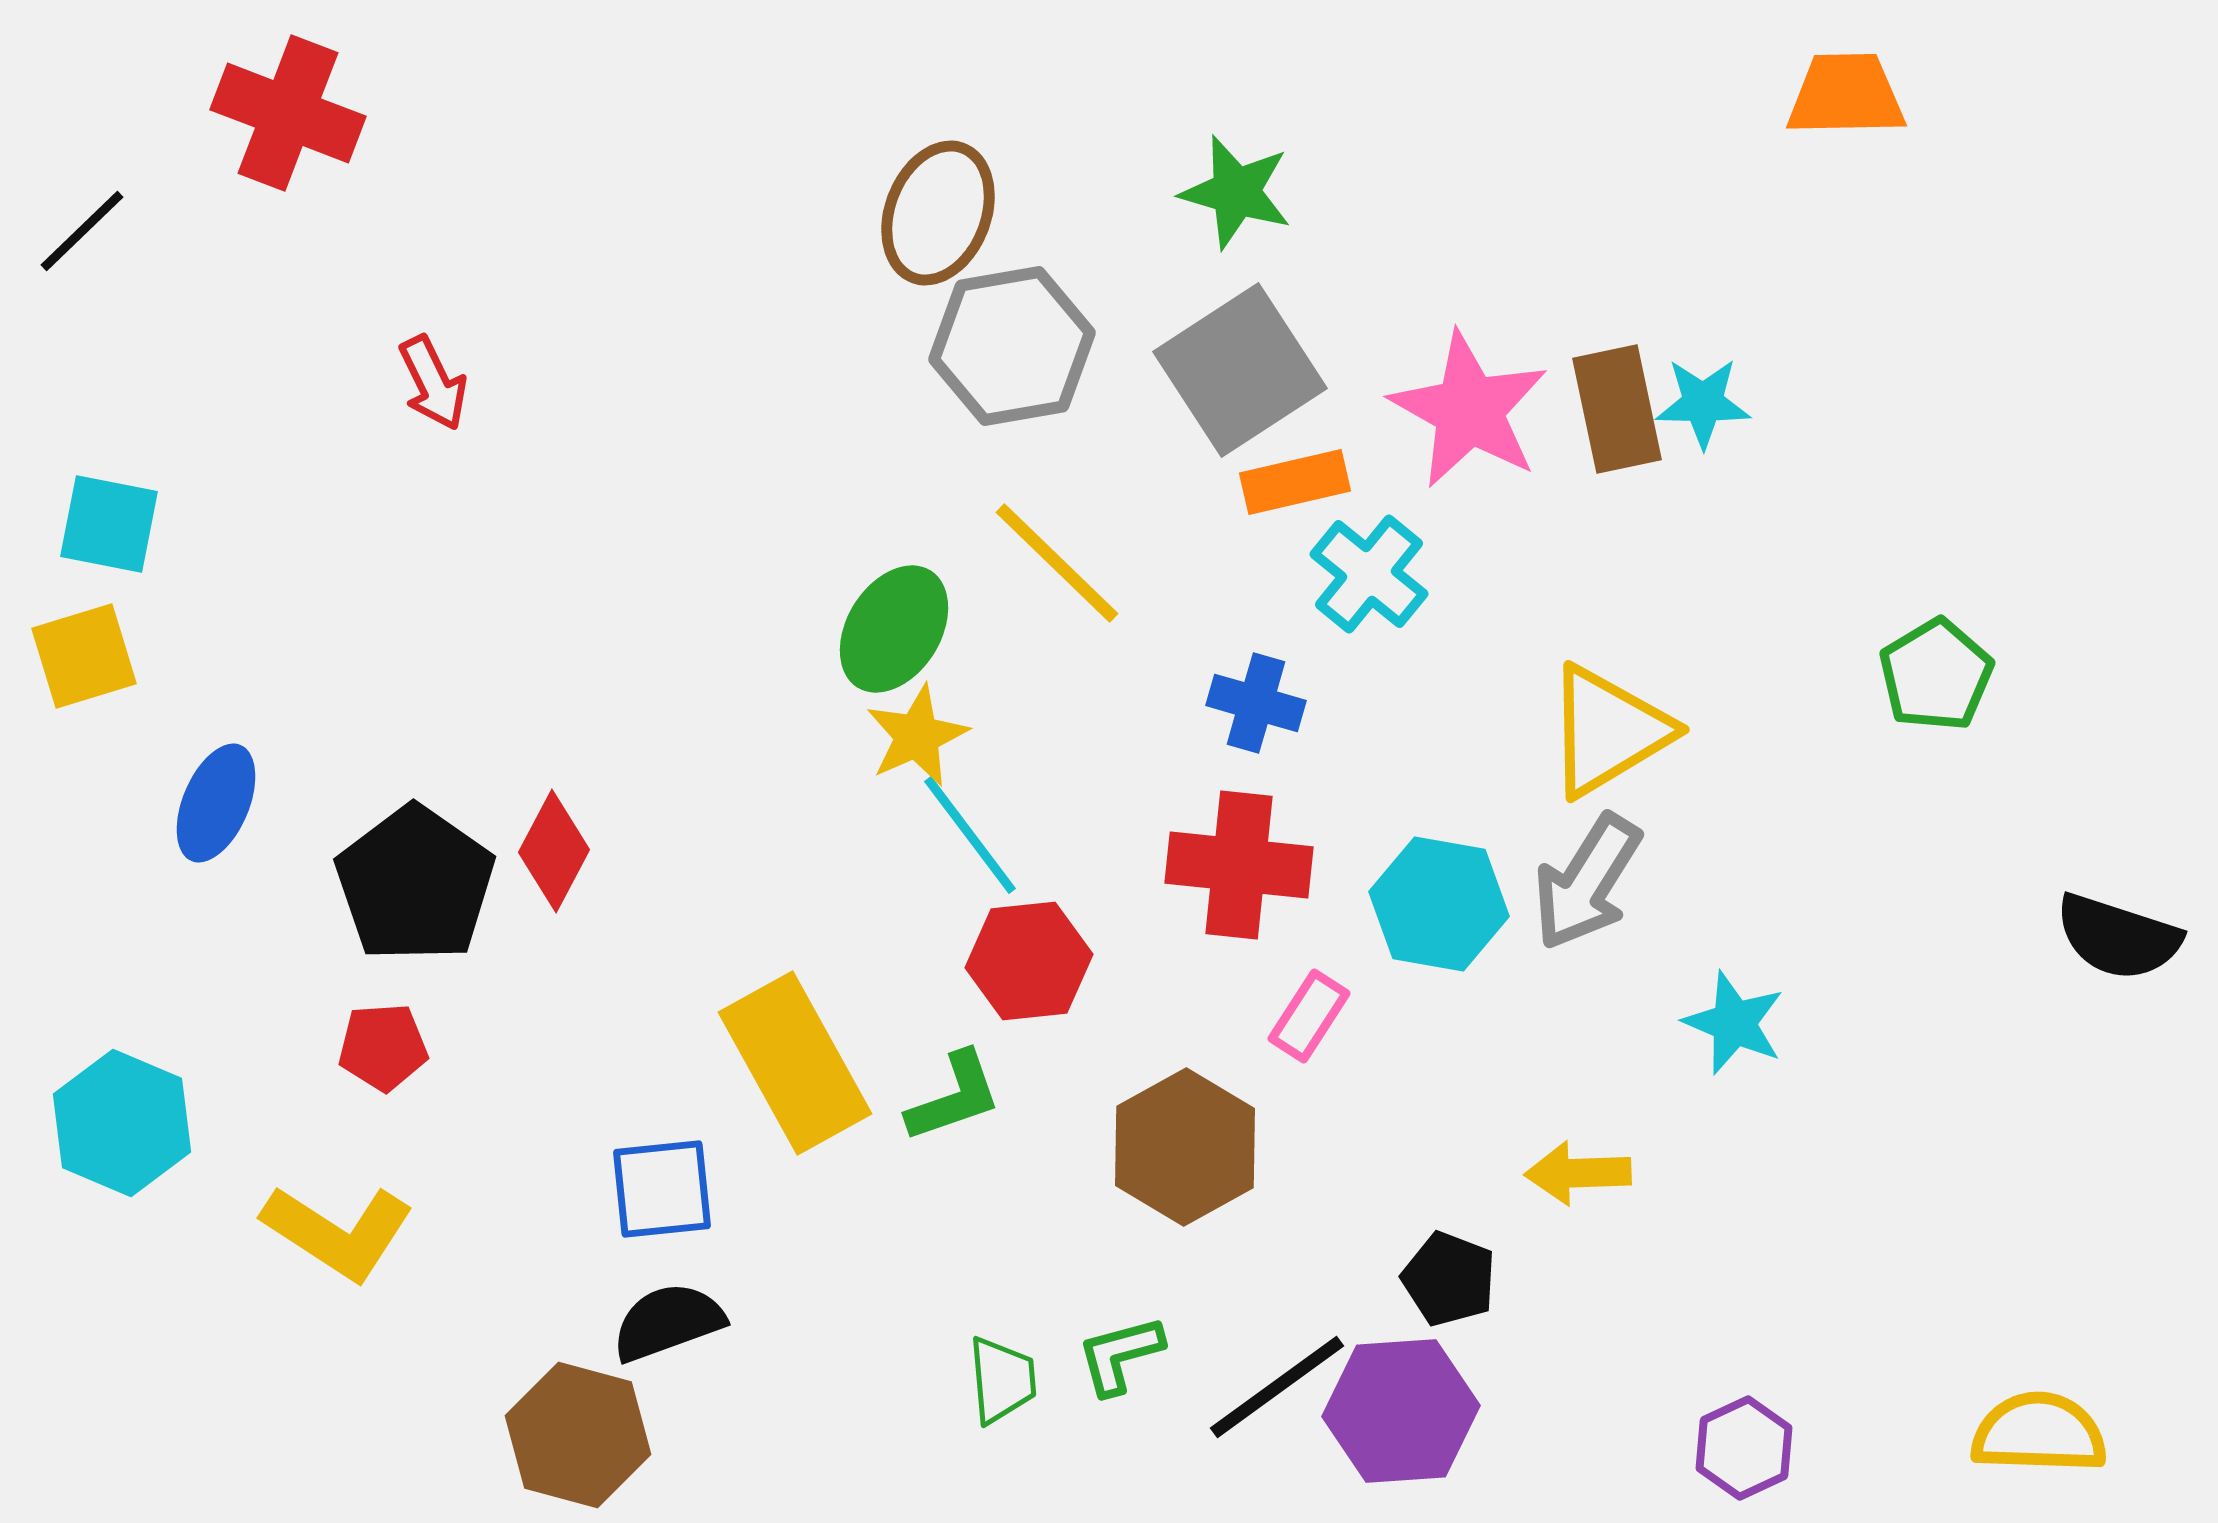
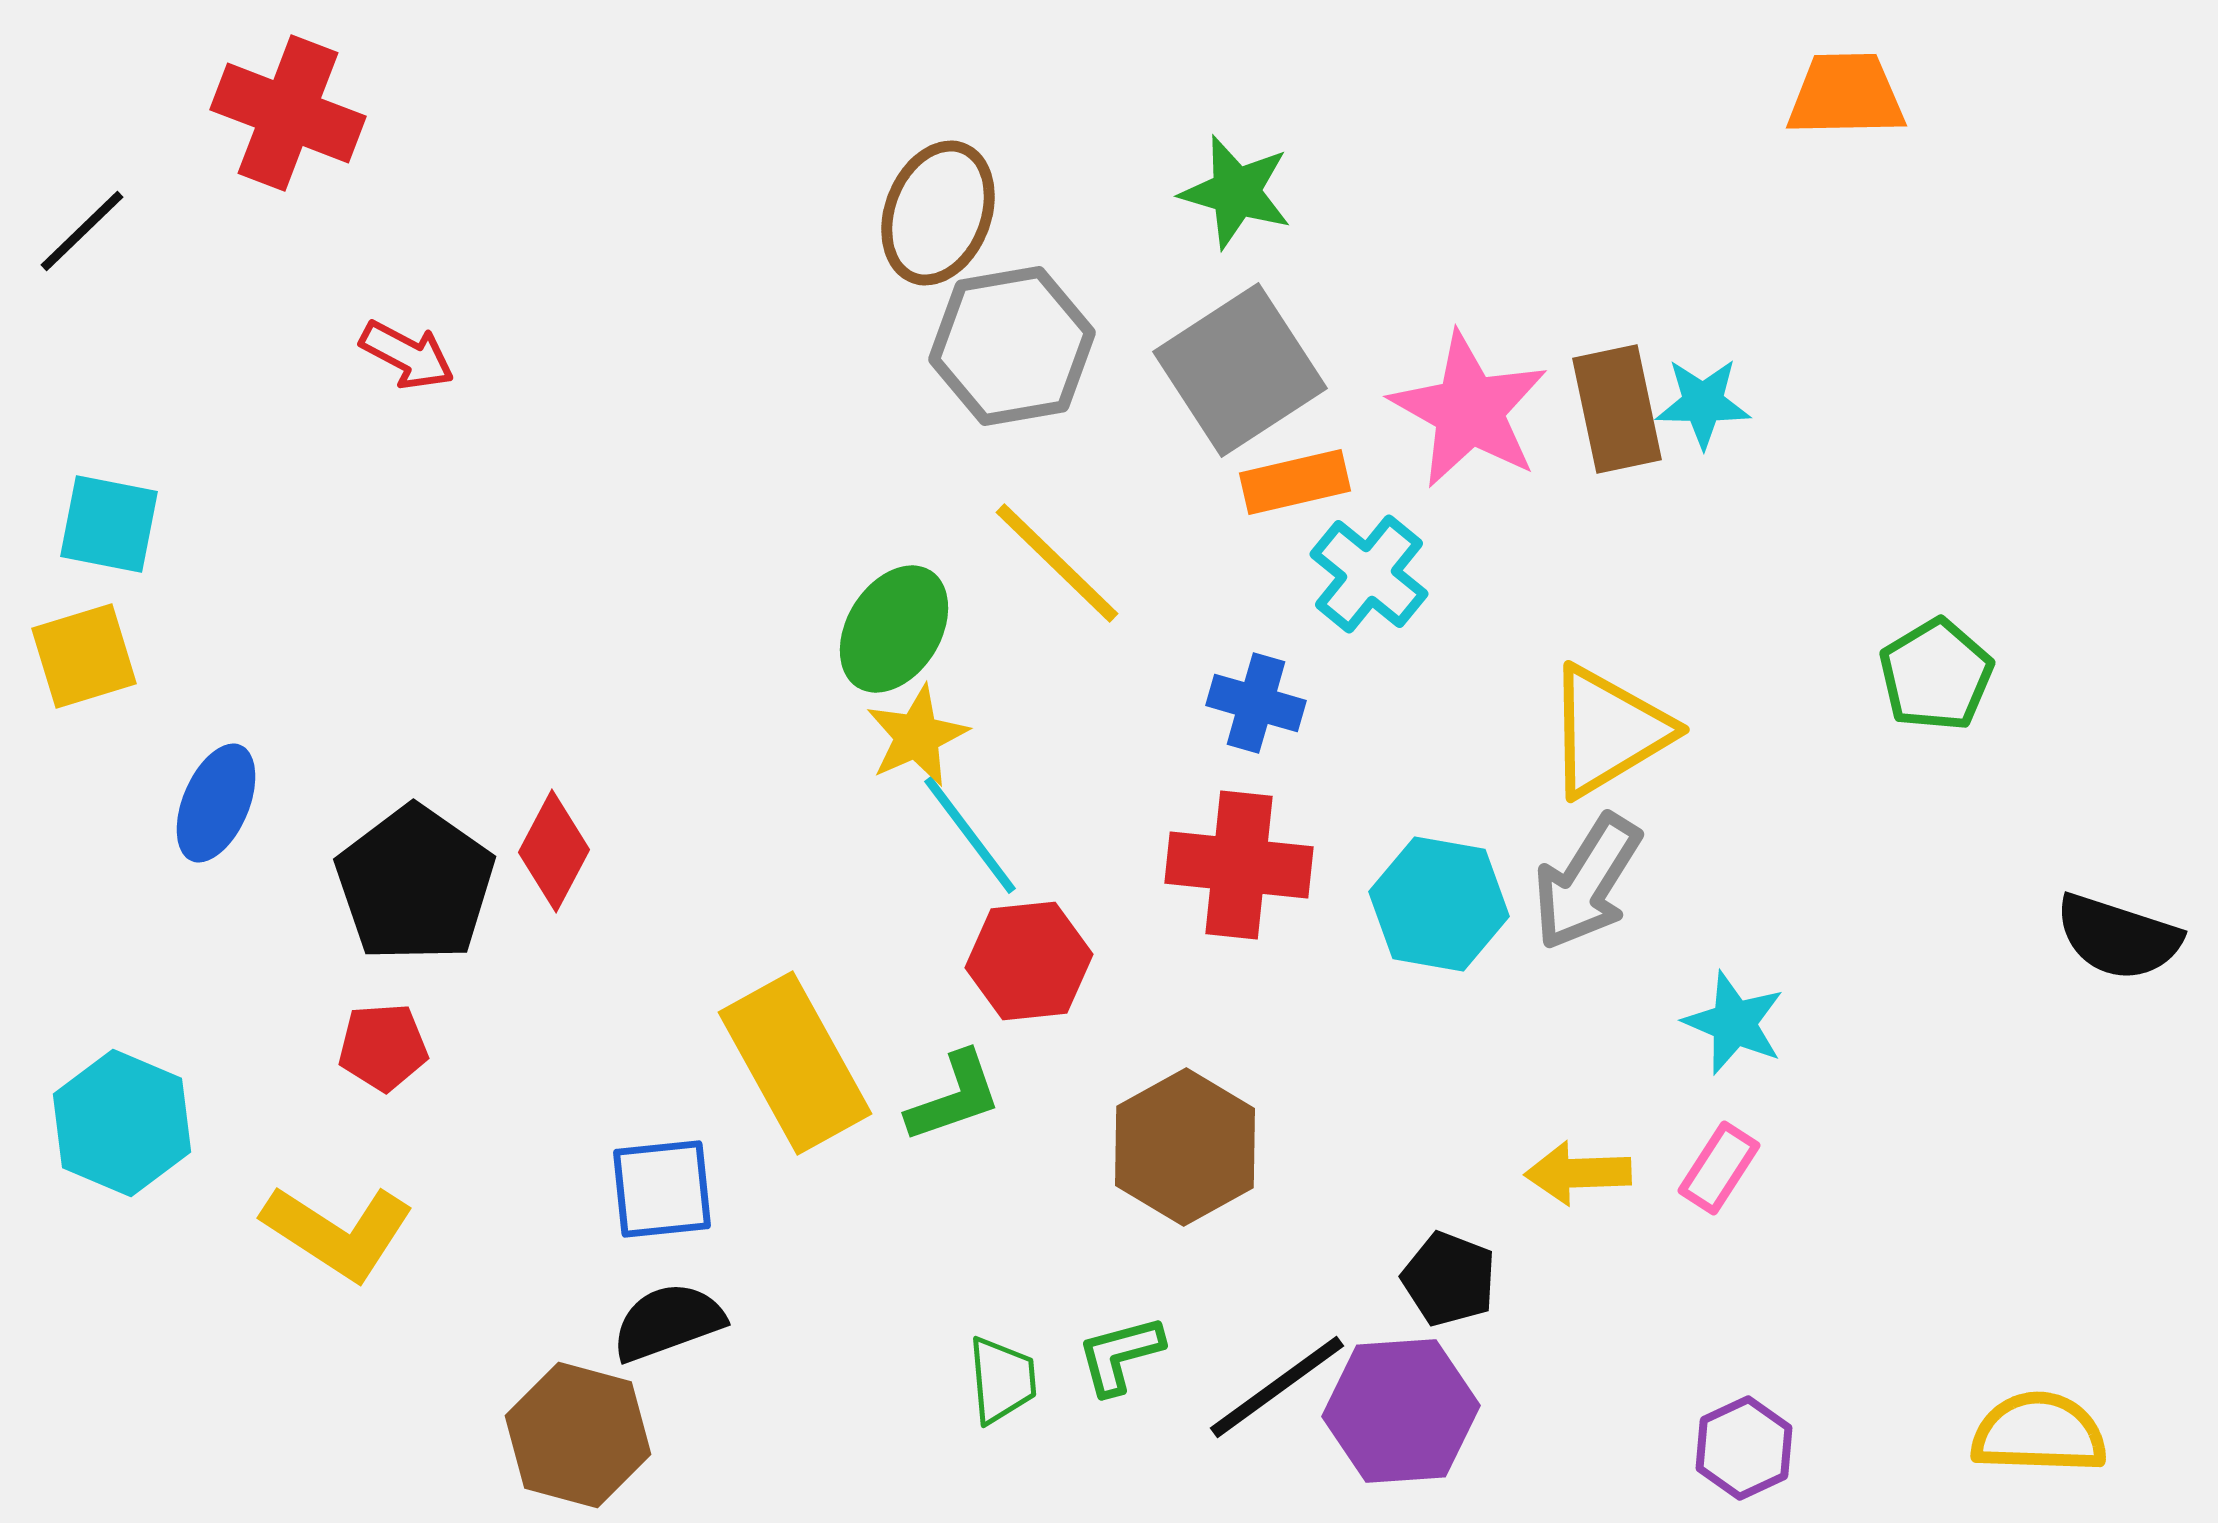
red arrow at (433, 383): moved 26 px left, 28 px up; rotated 36 degrees counterclockwise
pink rectangle at (1309, 1016): moved 410 px right, 152 px down
